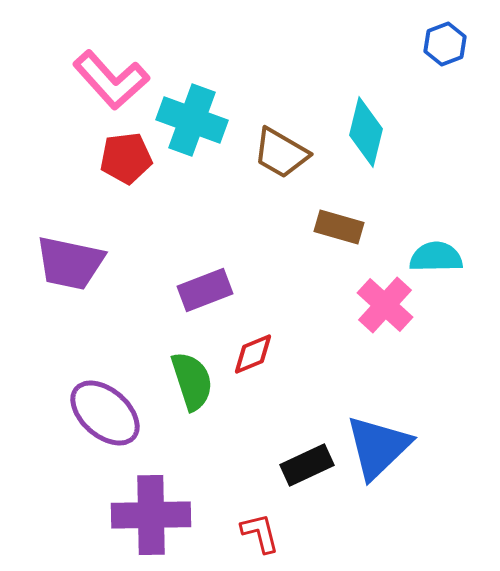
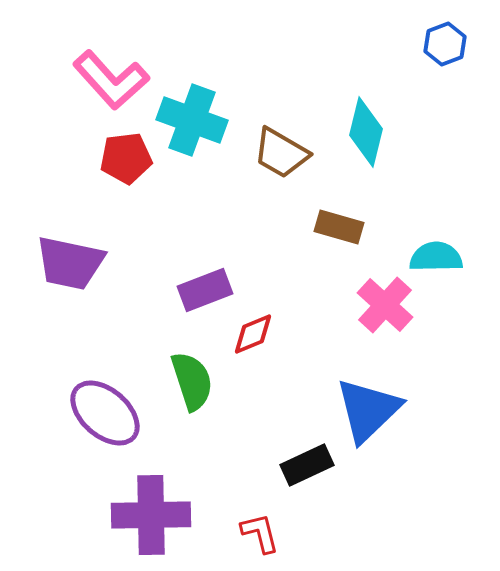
red diamond: moved 20 px up
blue triangle: moved 10 px left, 37 px up
